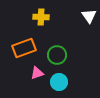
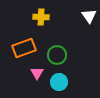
pink triangle: rotated 40 degrees counterclockwise
